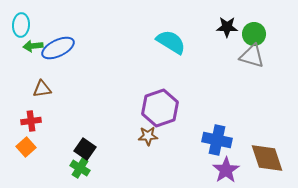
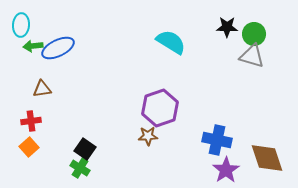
orange square: moved 3 px right
